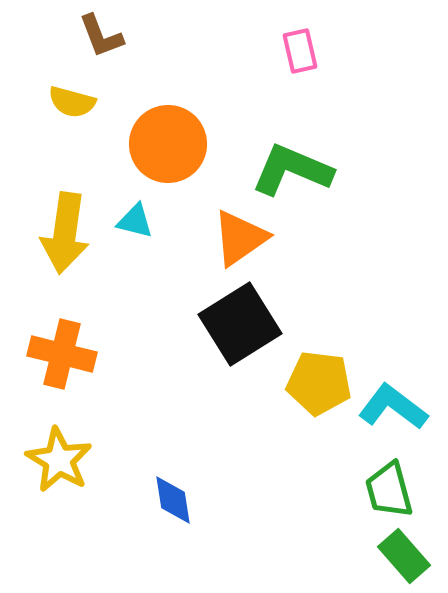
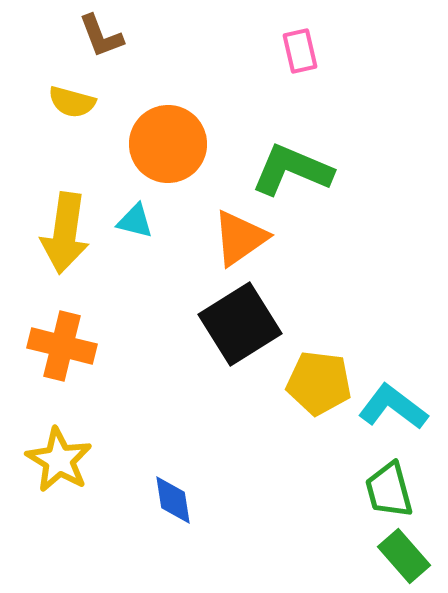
orange cross: moved 8 px up
